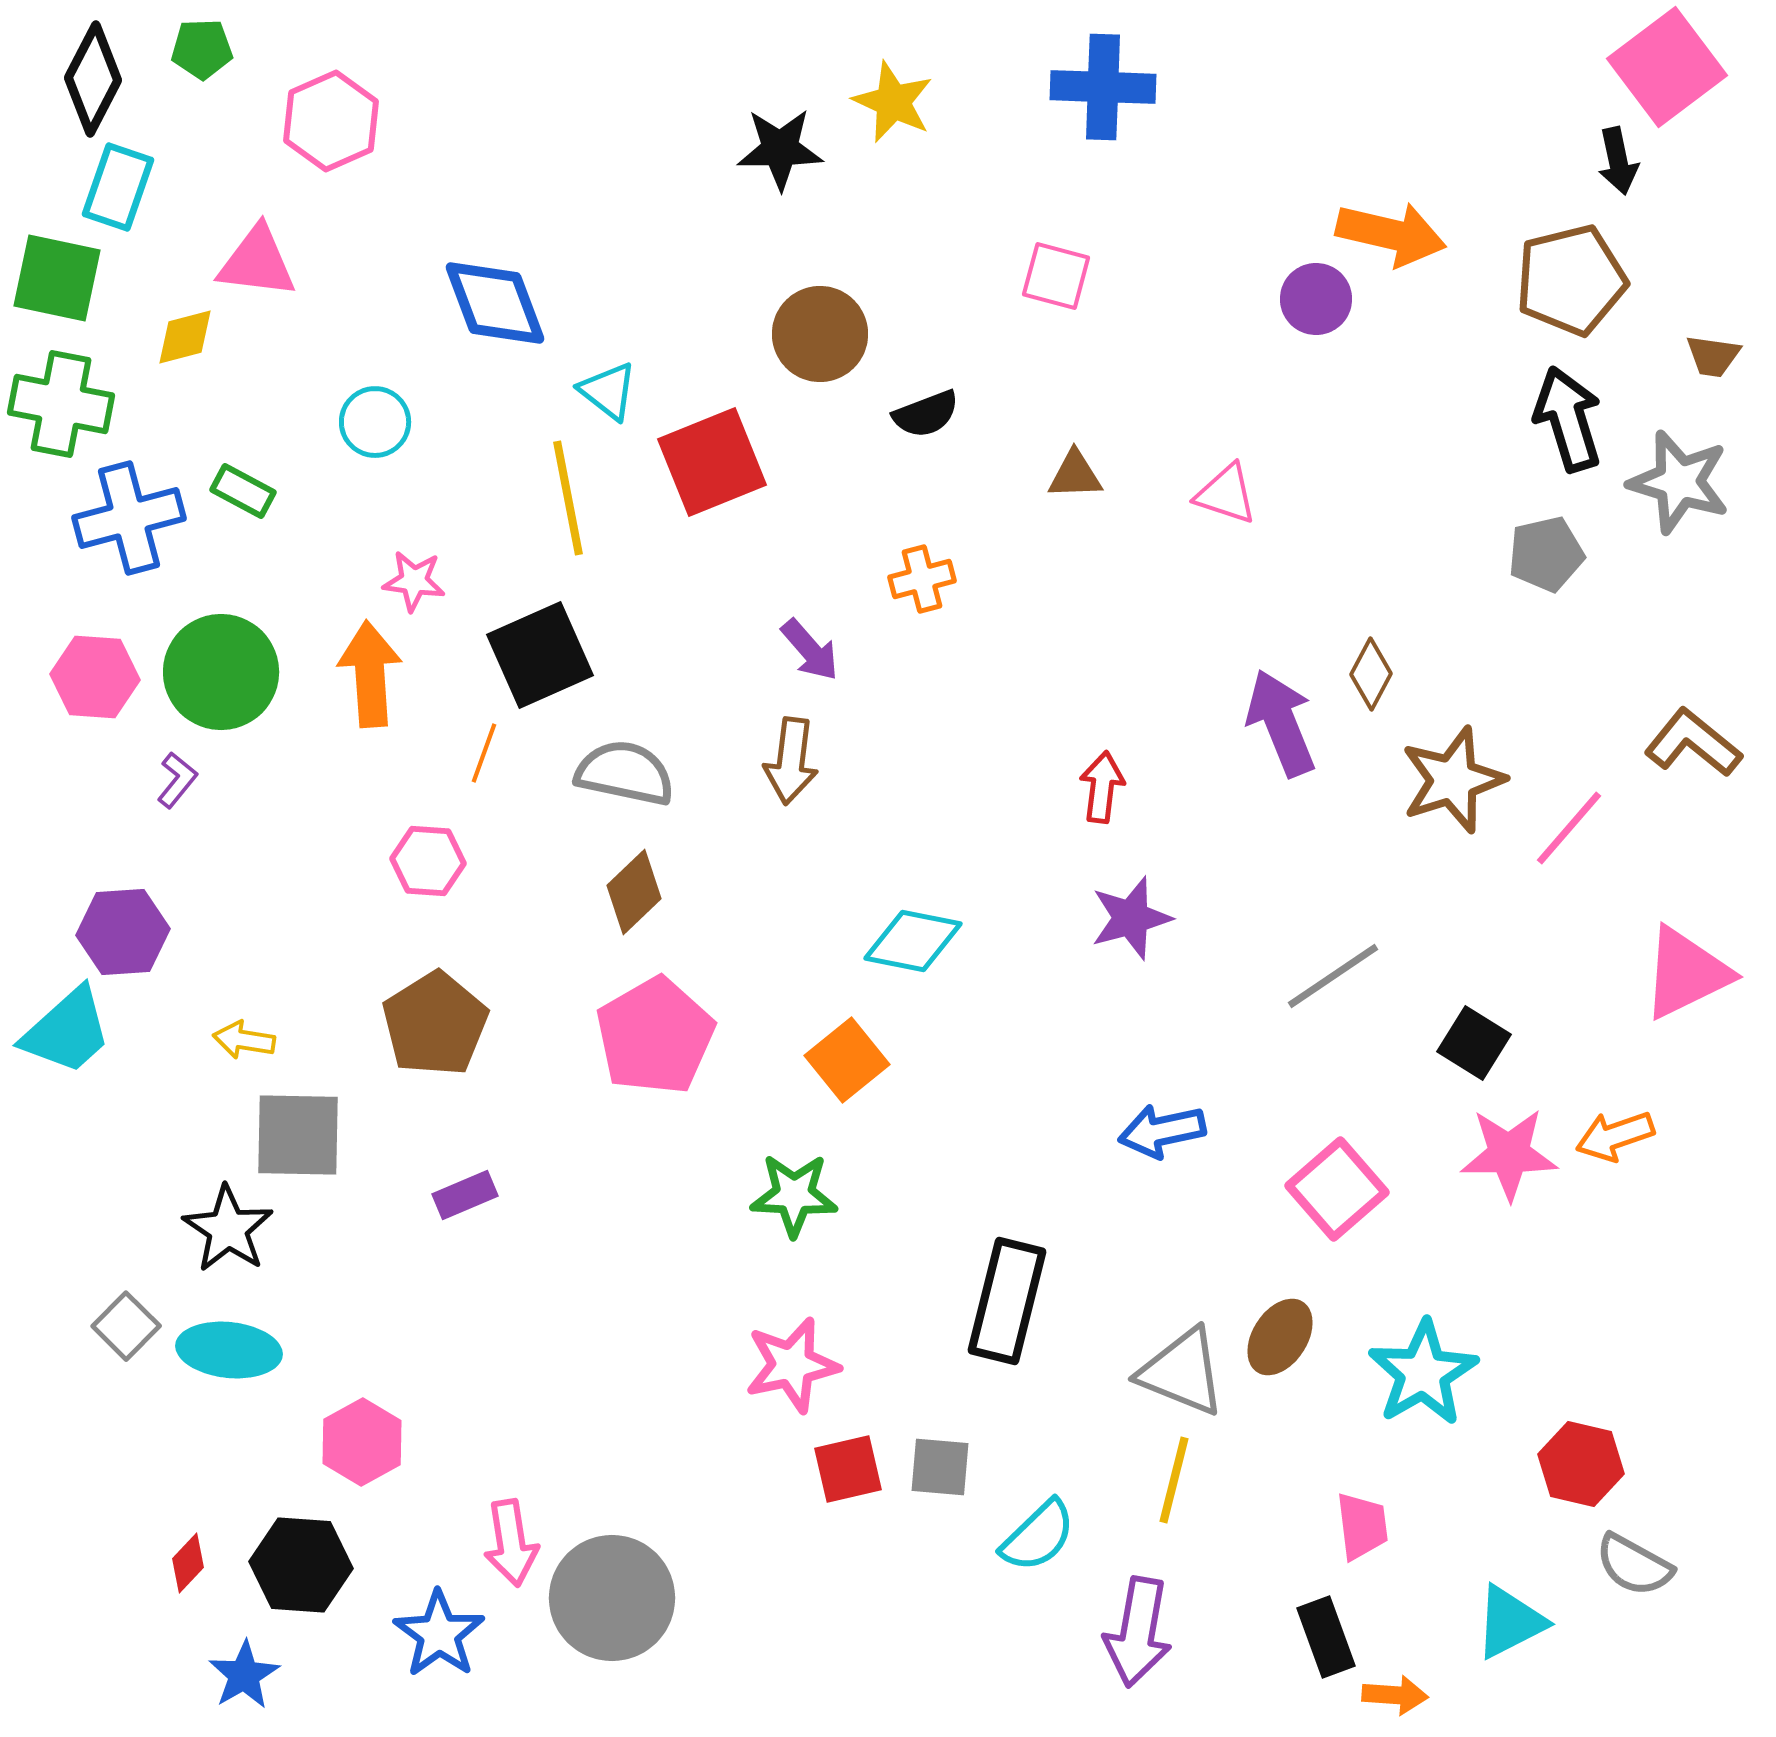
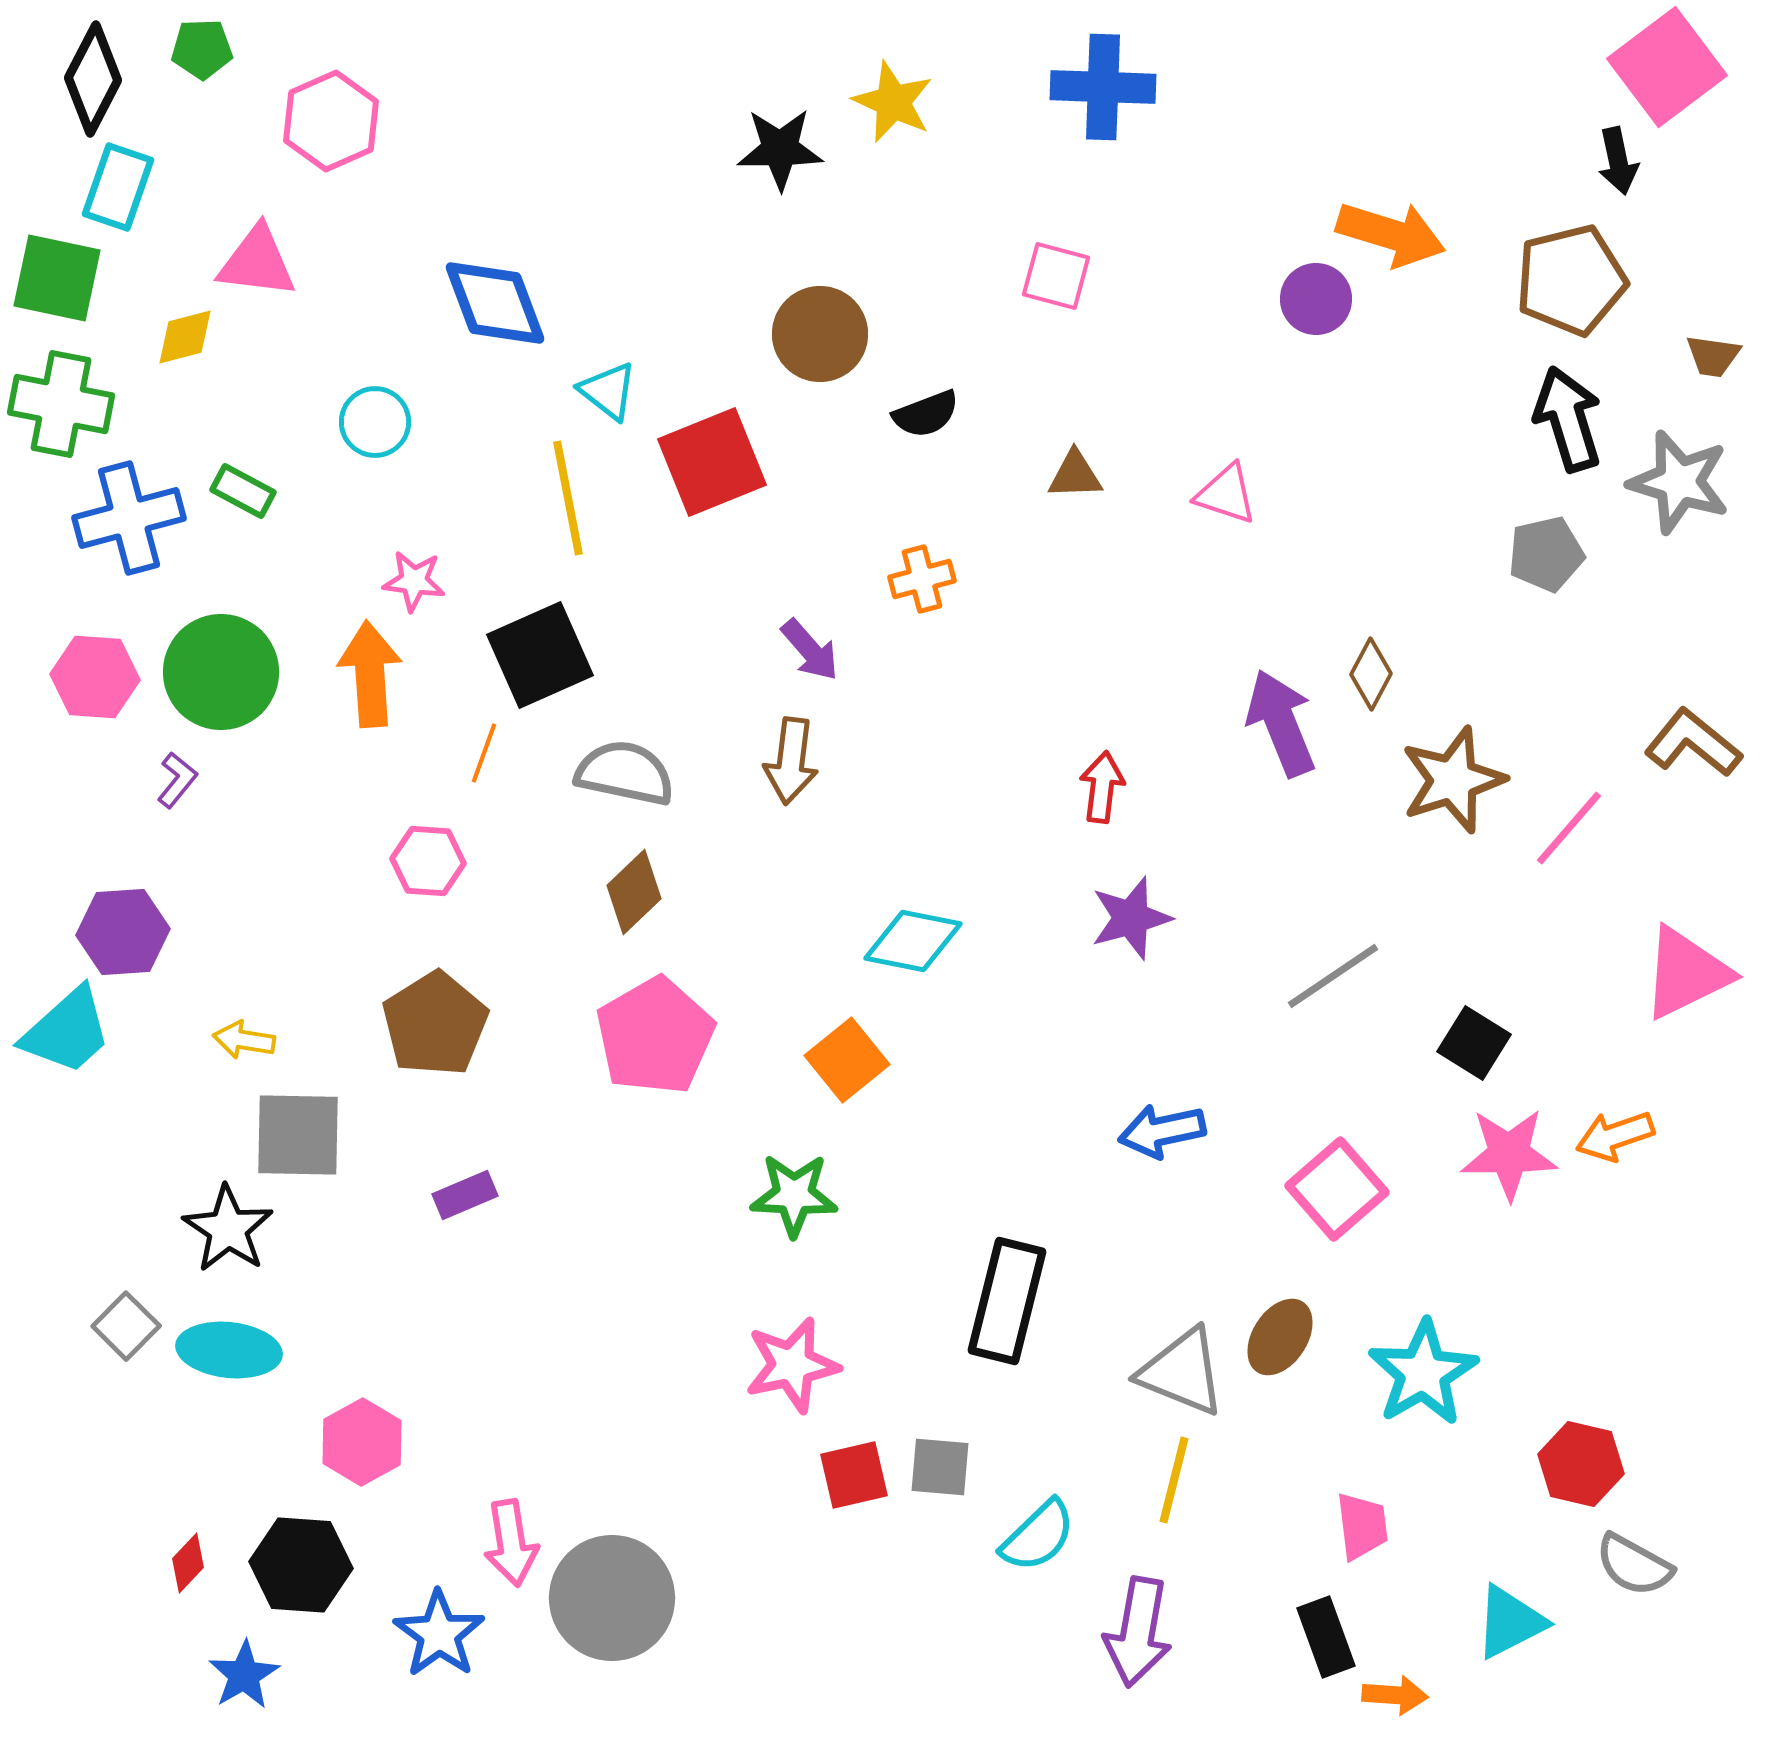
orange arrow at (1391, 234): rotated 4 degrees clockwise
red square at (848, 1469): moved 6 px right, 6 px down
